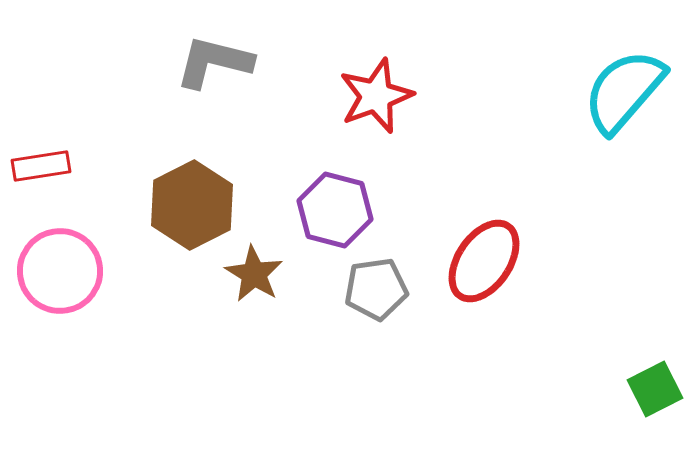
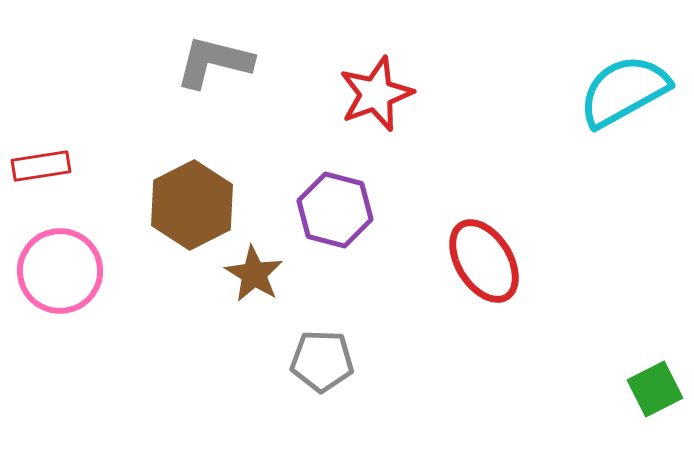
cyan semicircle: rotated 20 degrees clockwise
red star: moved 2 px up
red ellipse: rotated 66 degrees counterclockwise
gray pentagon: moved 54 px left, 72 px down; rotated 10 degrees clockwise
